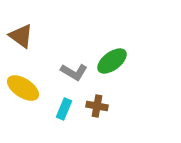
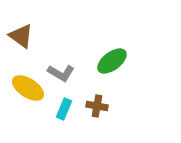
gray L-shape: moved 13 px left, 1 px down
yellow ellipse: moved 5 px right
